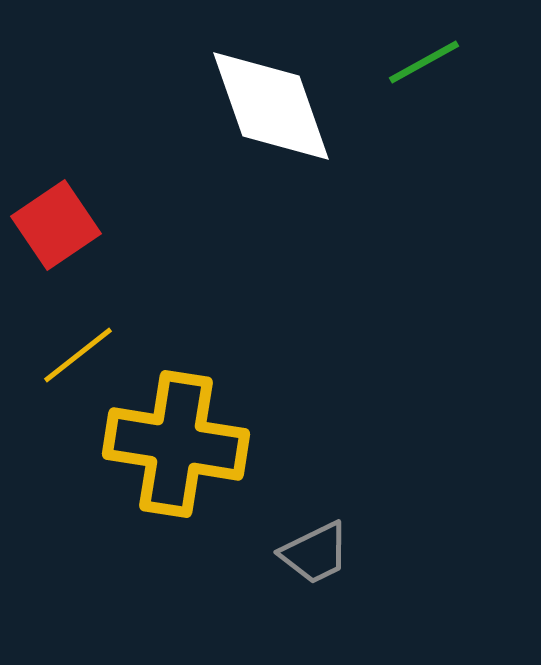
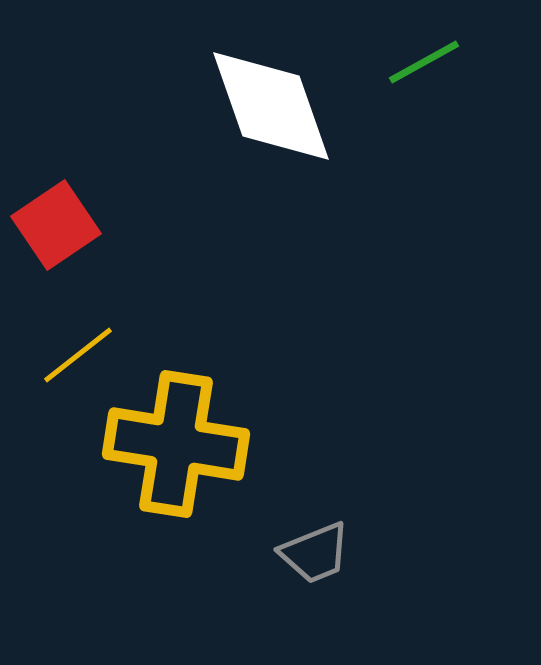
gray trapezoid: rotated 4 degrees clockwise
